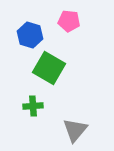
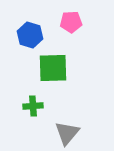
pink pentagon: moved 2 px right, 1 px down; rotated 10 degrees counterclockwise
green square: moved 4 px right; rotated 32 degrees counterclockwise
gray triangle: moved 8 px left, 3 px down
